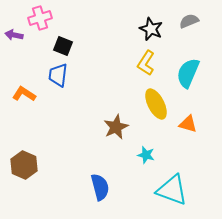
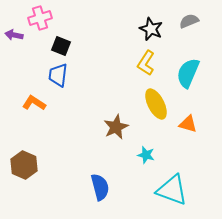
black square: moved 2 px left
orange L-shape: moved 10 px right, 9 px down
